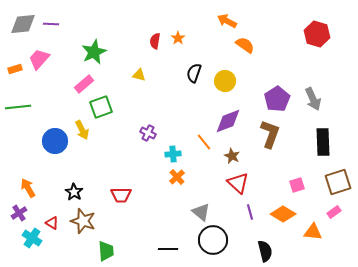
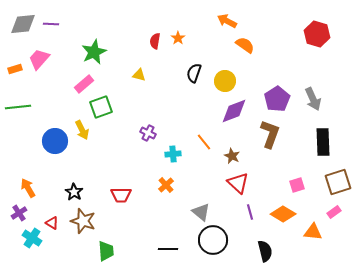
purple diamond at (228, 121): moved 6 px right, 10 px up
orange cross at (177, 177): moved 11 px left, 8 px down
